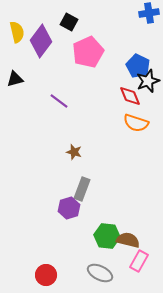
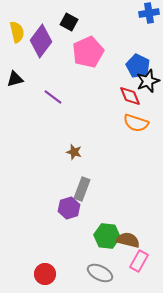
purple line: moved 6 px left, 4 px up
red circle: moved 1 px left, 1 px up
